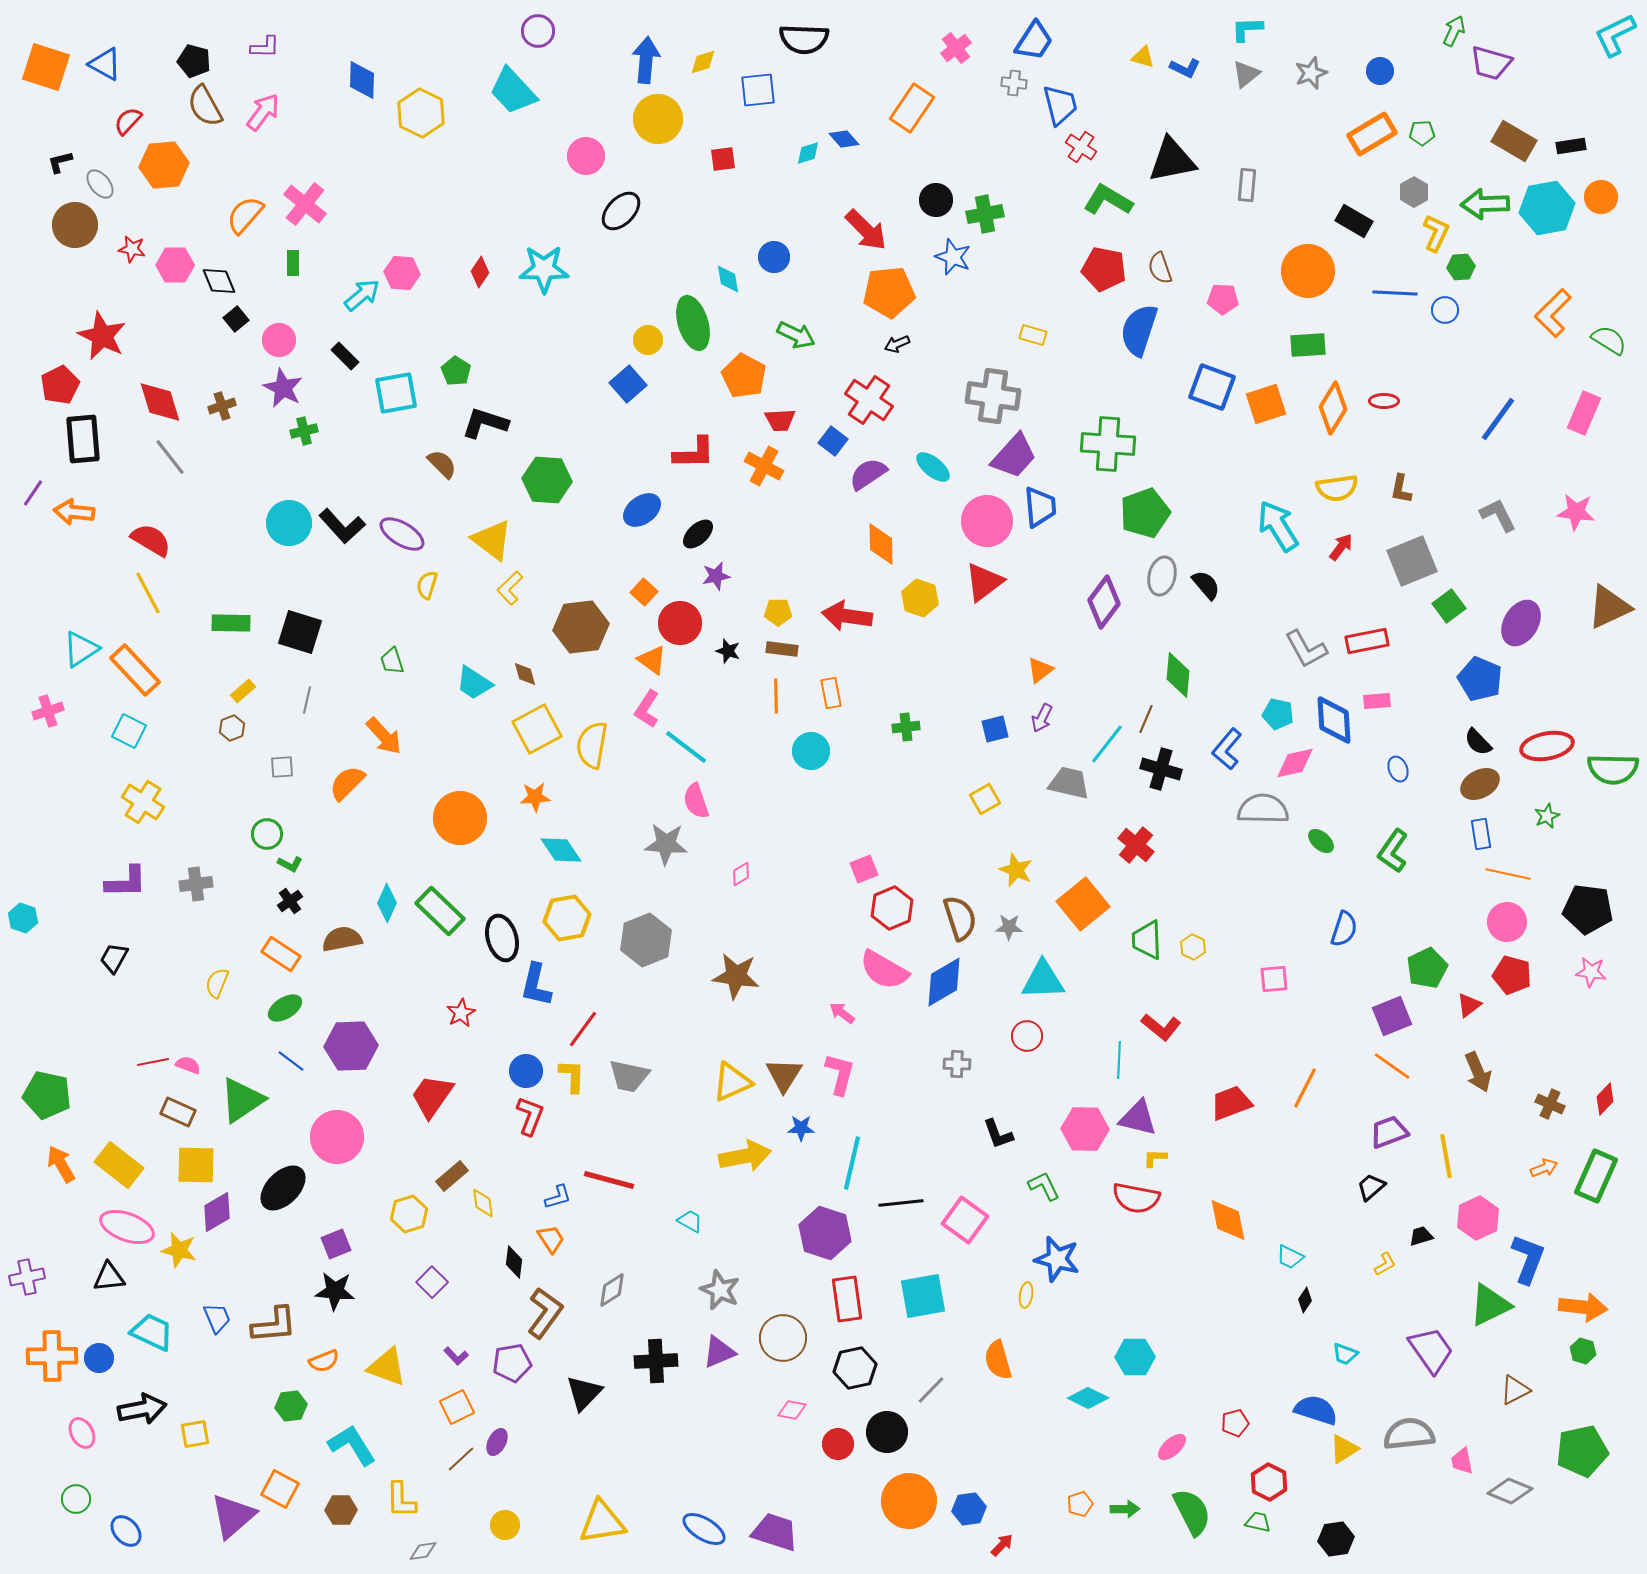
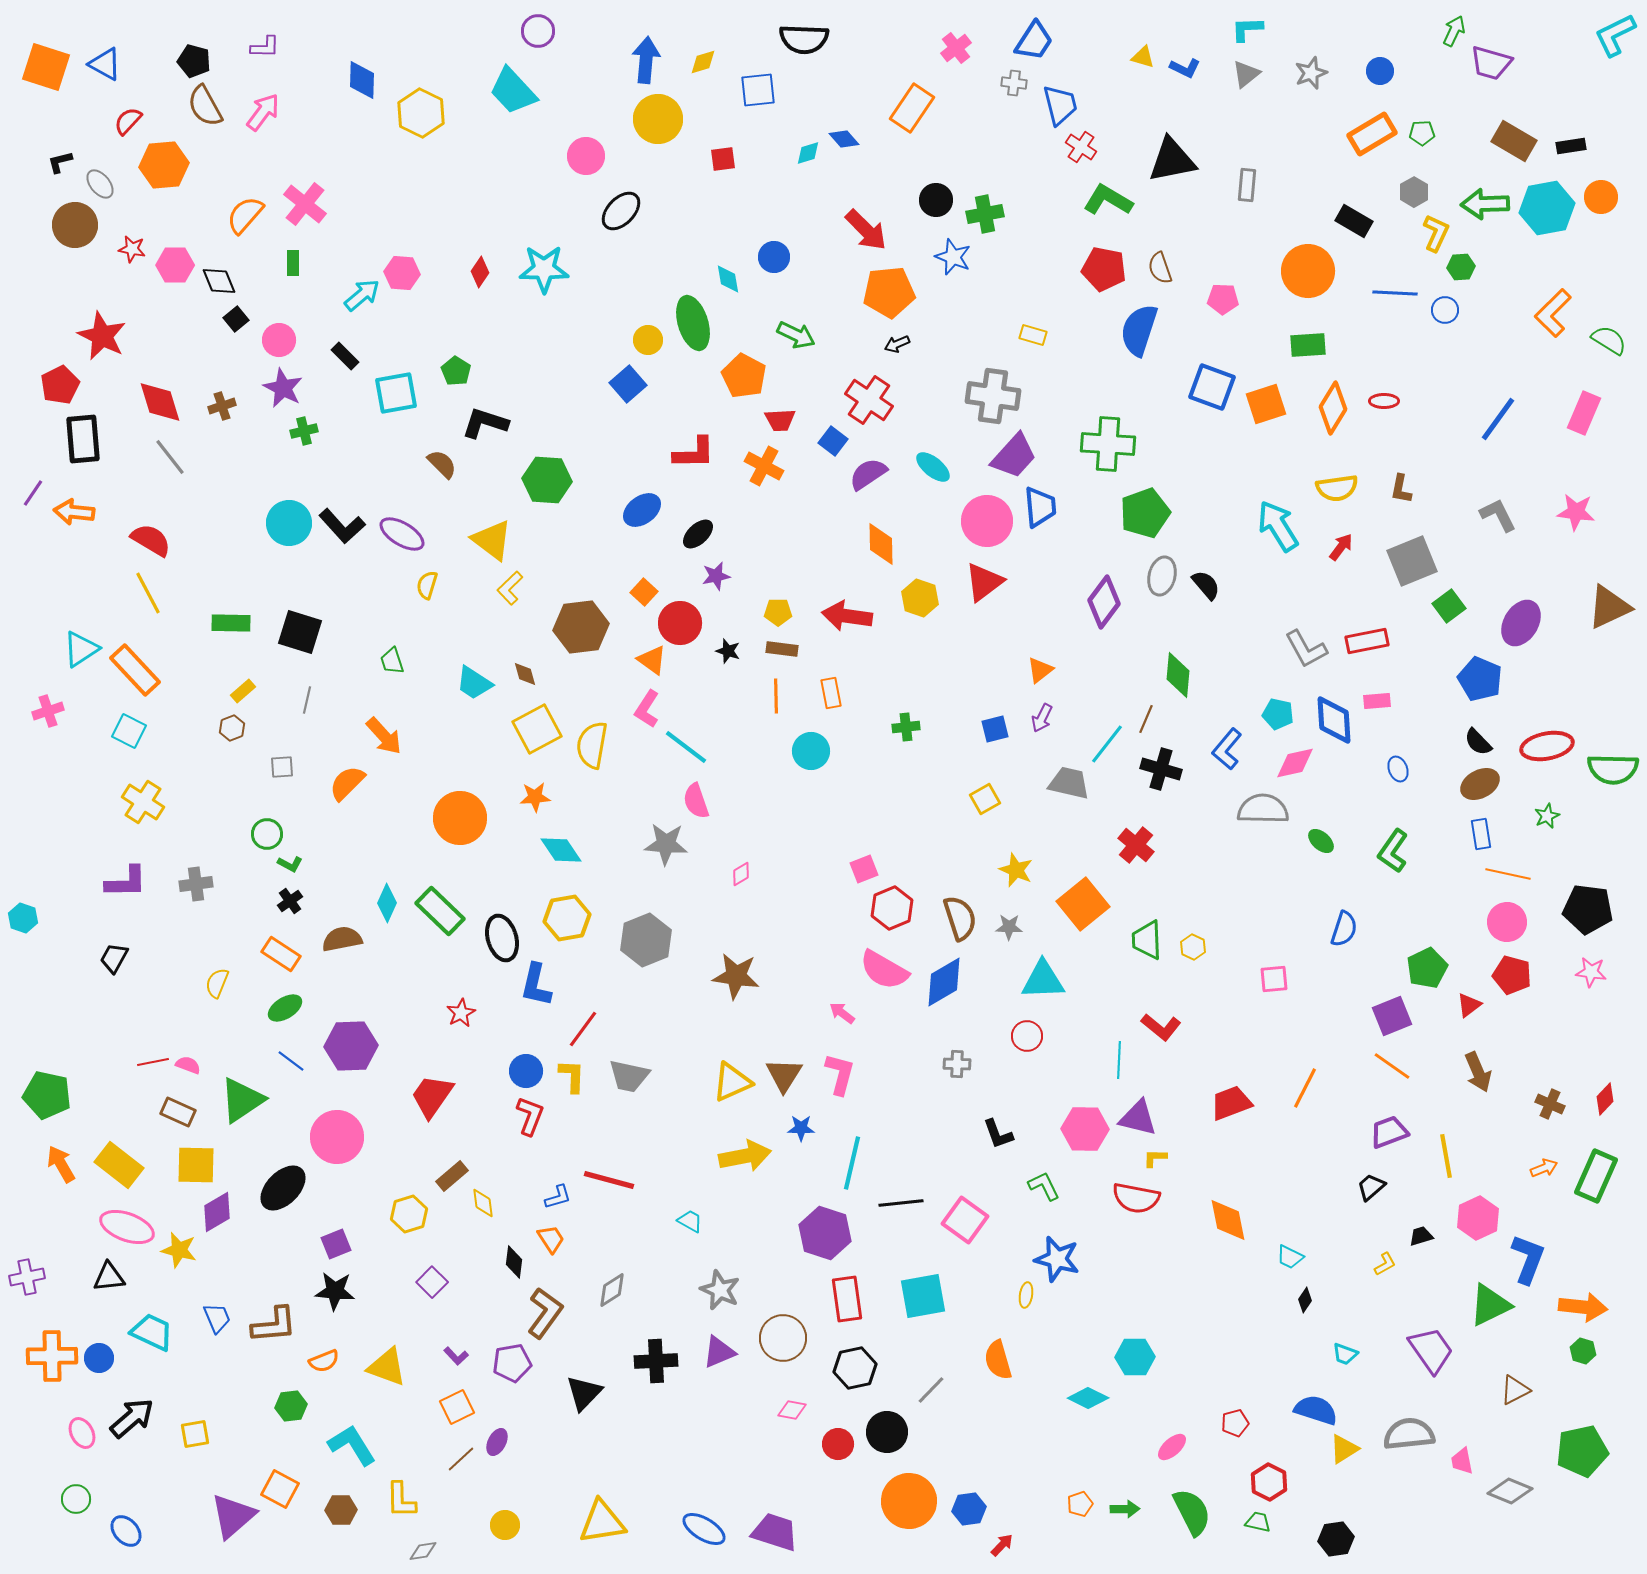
black arrow at (142, 1409): moved 10 px left, 9 px down; rotated 30 degrees counterclockwise
